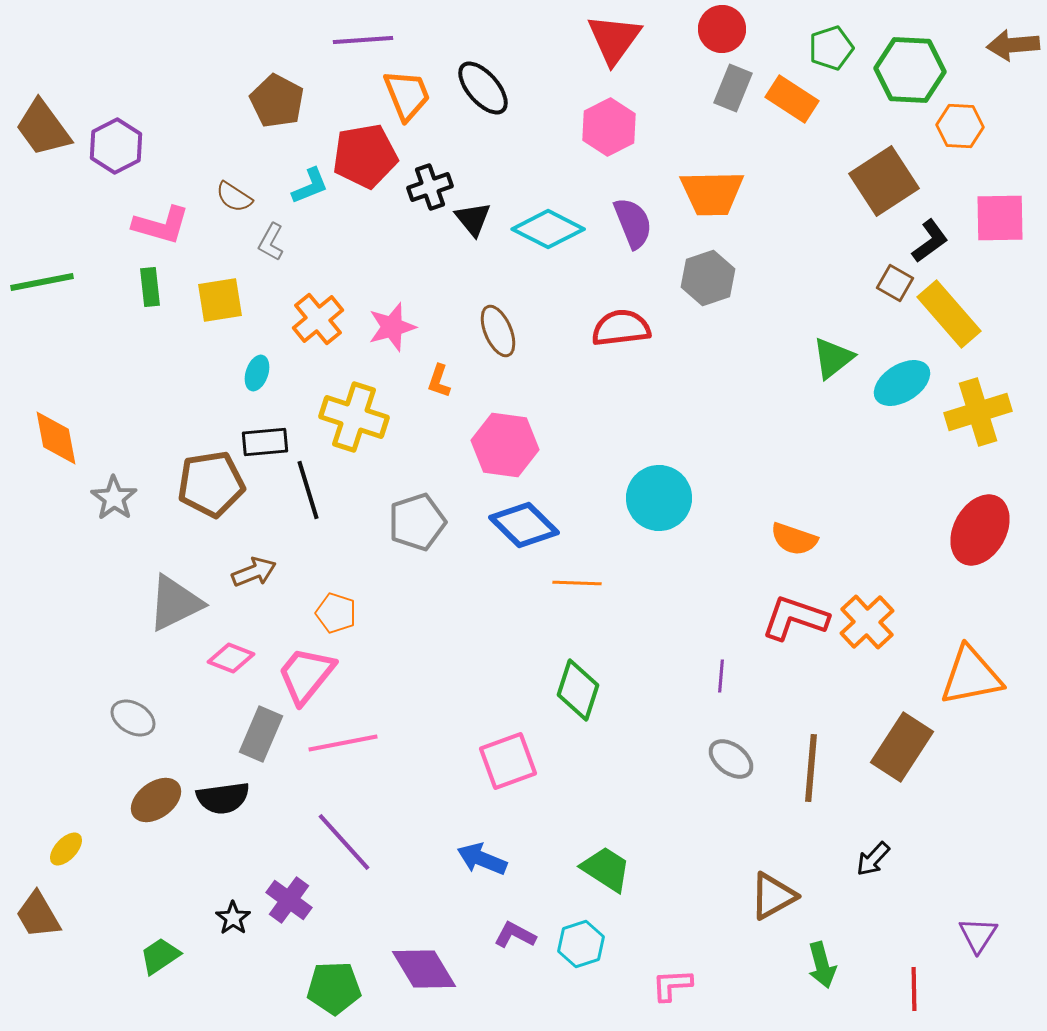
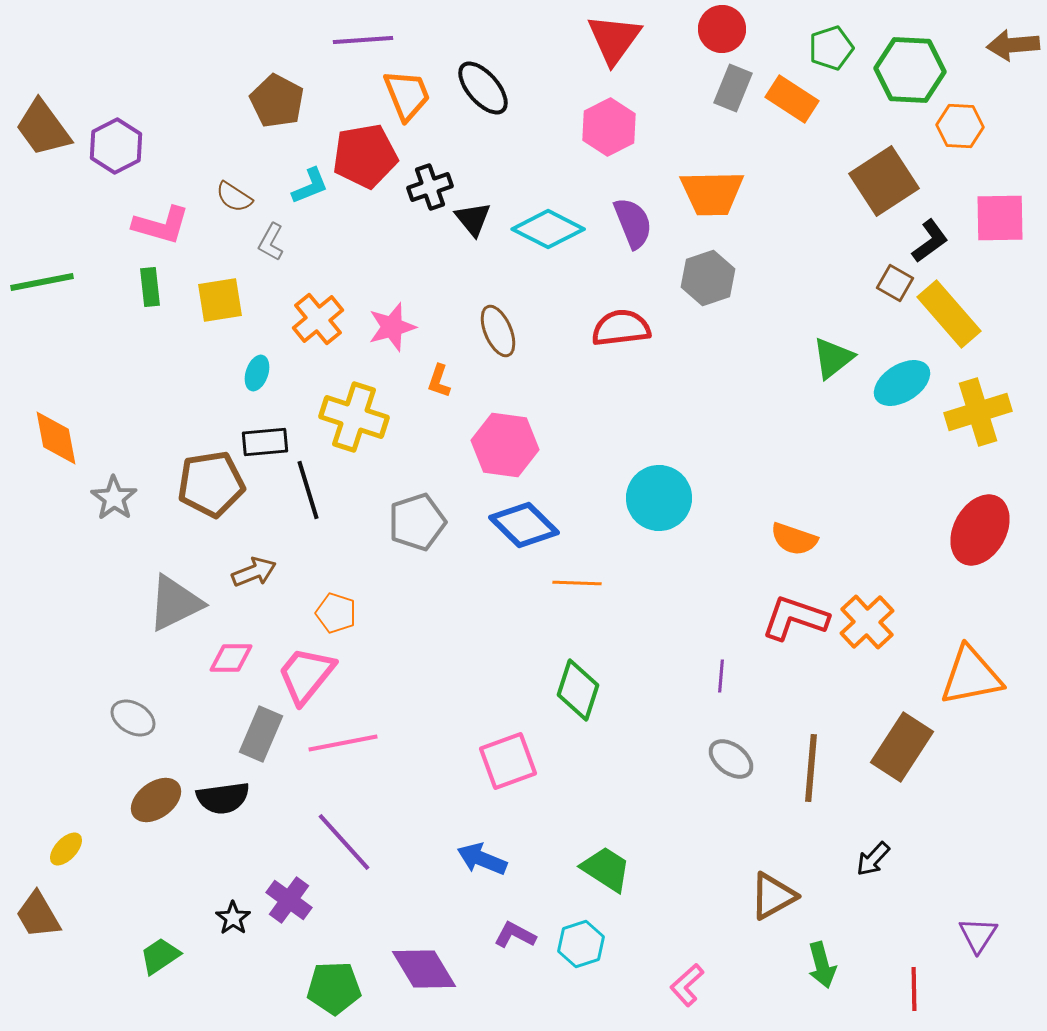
pink diamond at (231, 658): rotated 21 degrees counterclockwise
pink L-shape at (672, 985): moved 15 px right; rotated 39 degrees counterclockwise
